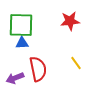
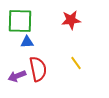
red star: moved 1 px right, 1 px up
green square: moved 1 px left, 4 px up
blue triangle: moved 5 px right, 1 px up
purple arrow: moved 2 px right, 2 px up
